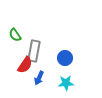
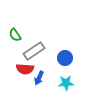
gray rectangle: rotated 45 degrees clockwise
red semicircle: moved 4 px down; rotated 60 degrees clockwise
